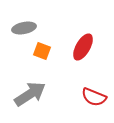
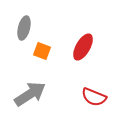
gray ellipse: rotated 65 degrees counterclockwise
